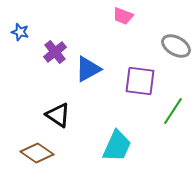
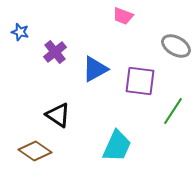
blue triangle: moved 7 px right
brown diamond: moved 2 px left, 2 px up
